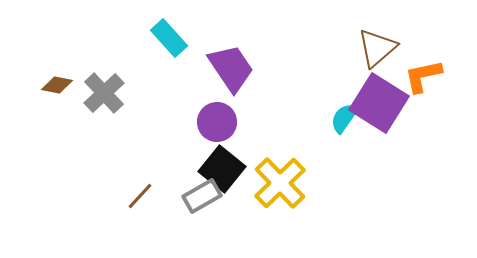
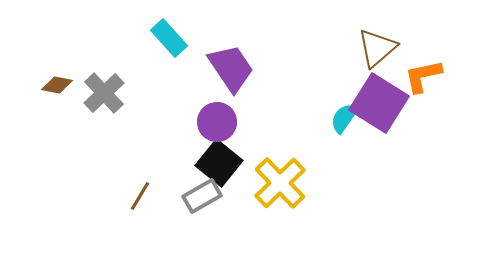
black square: moved 3 px left, 6 px up
brown line: rotated 12 degrees counterclockwise
